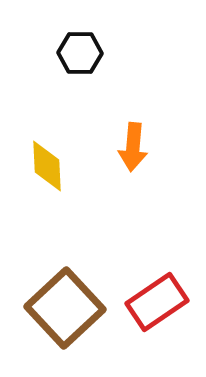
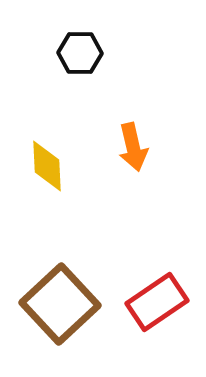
orange arrow: rotated 18 degrees counterclockwise
brown square: moved 5 px left, 4 px up
